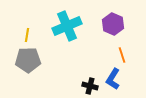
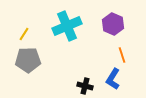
yellow line: moved 3 px left, 1 px up; rotated 24 degrees clockwise
black cross: moved 5 px left
